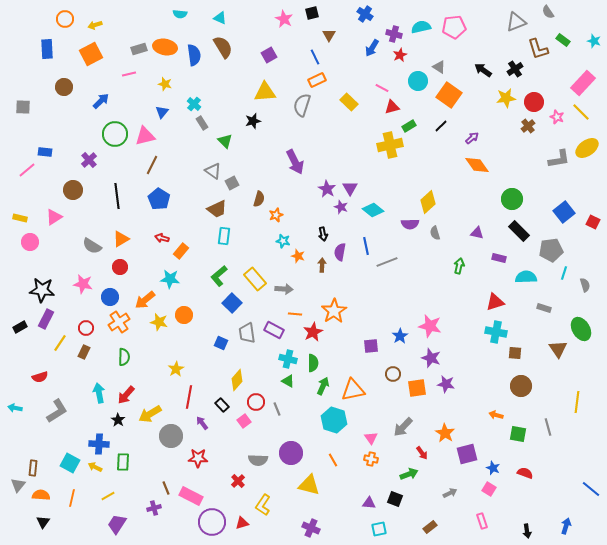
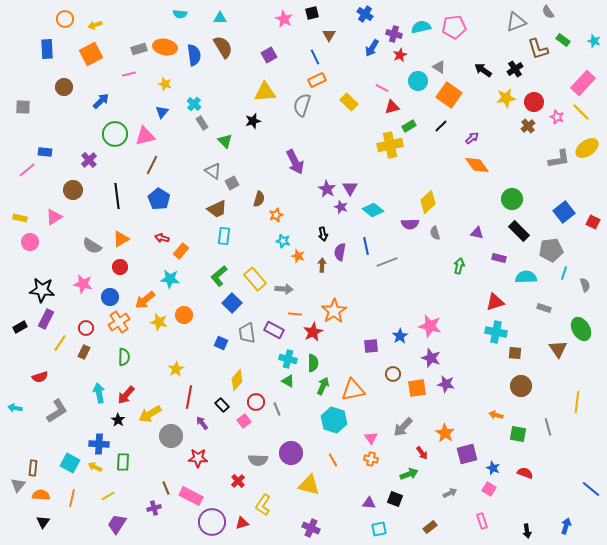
cyan triangle at (220, 18): rotated 24 degrees counterclockwise
